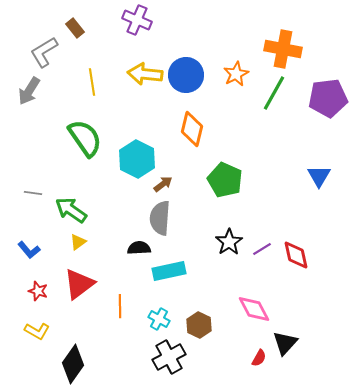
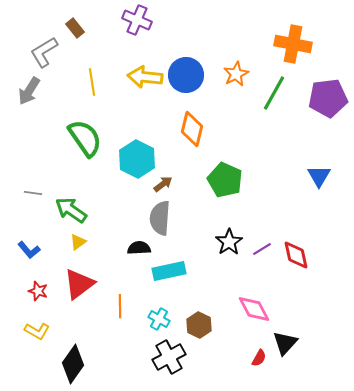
orange cross: moved 10 px right, 5 px up
yellow arrow: moved 3 px down
